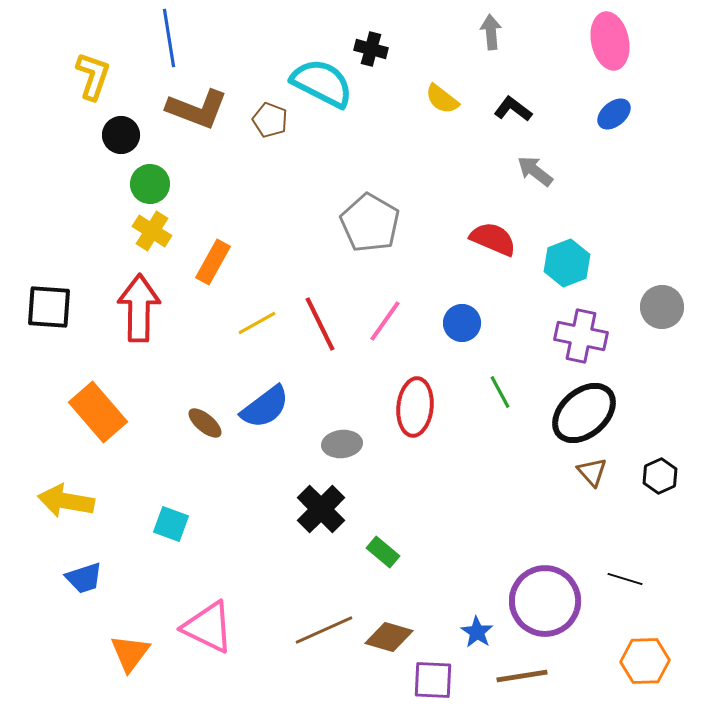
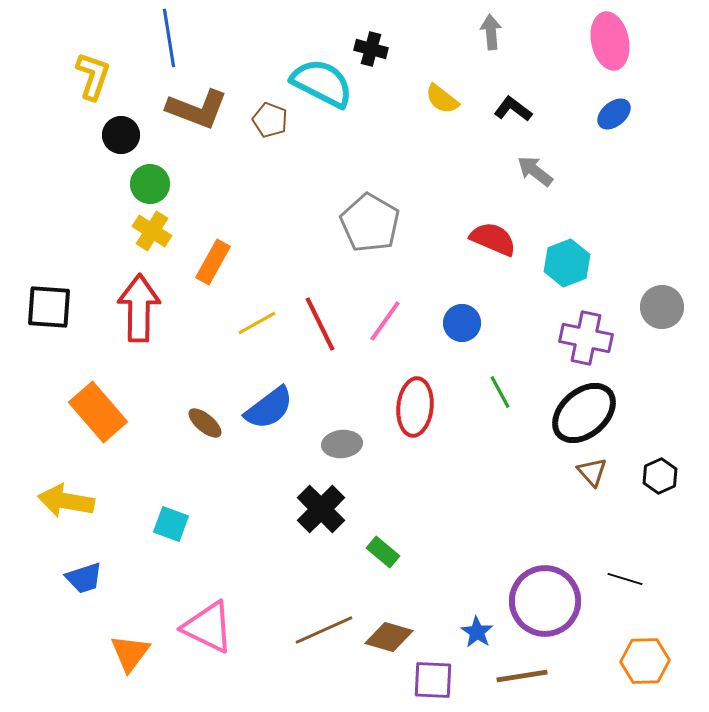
purple cross at (581, 336): moved 5 px right, 2 px down
blue semicircle at (265, 407): moved 4 px right, 1 px down
